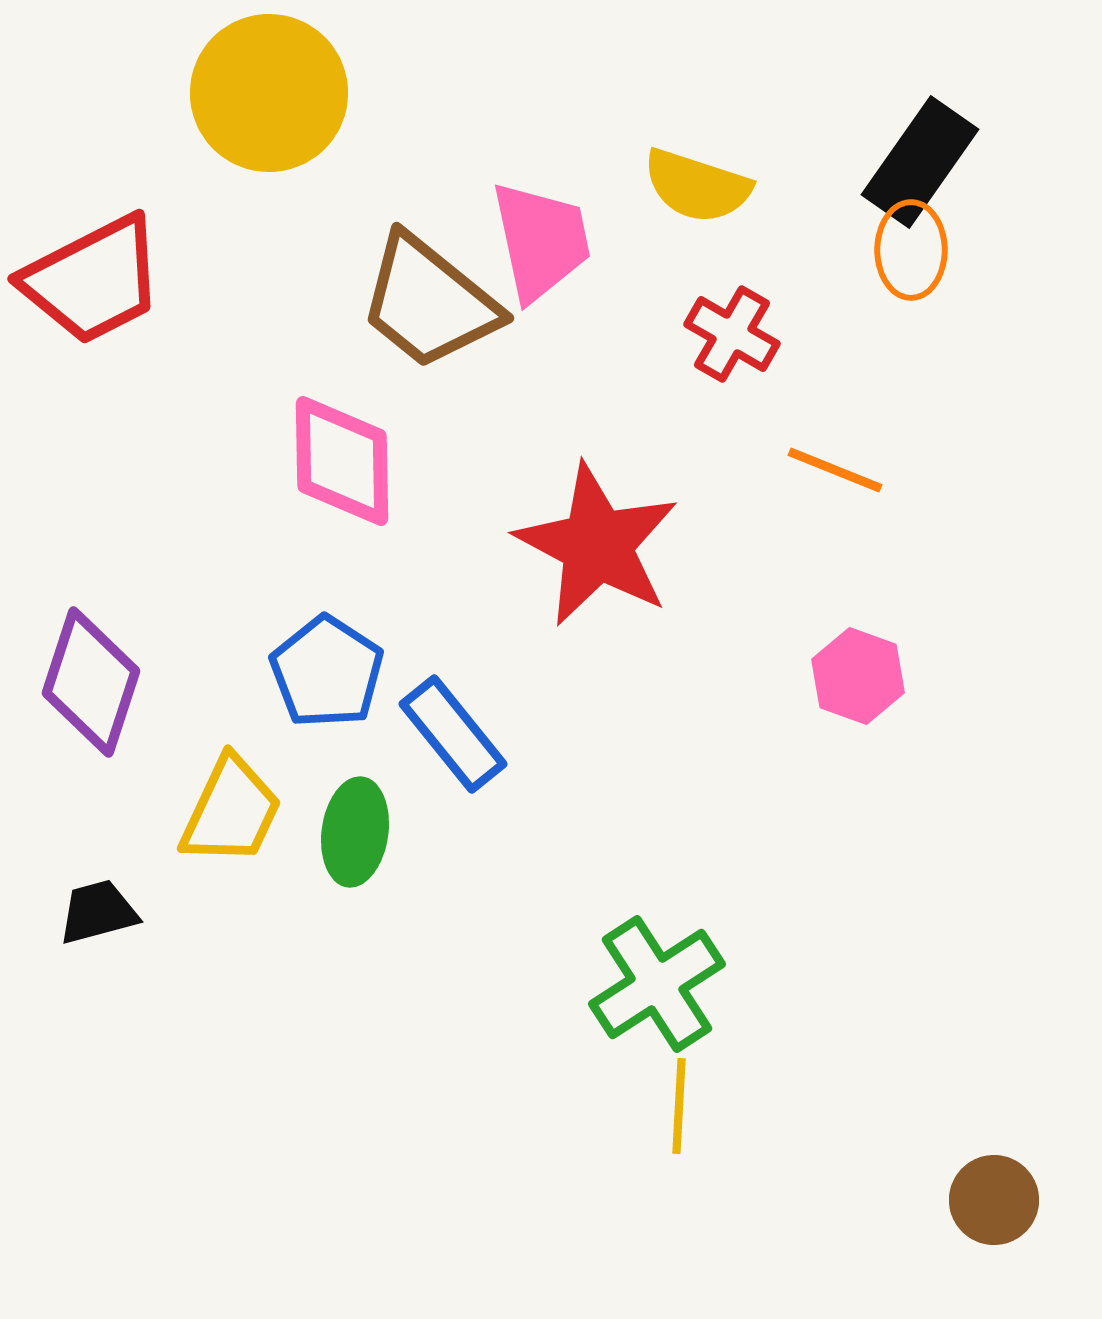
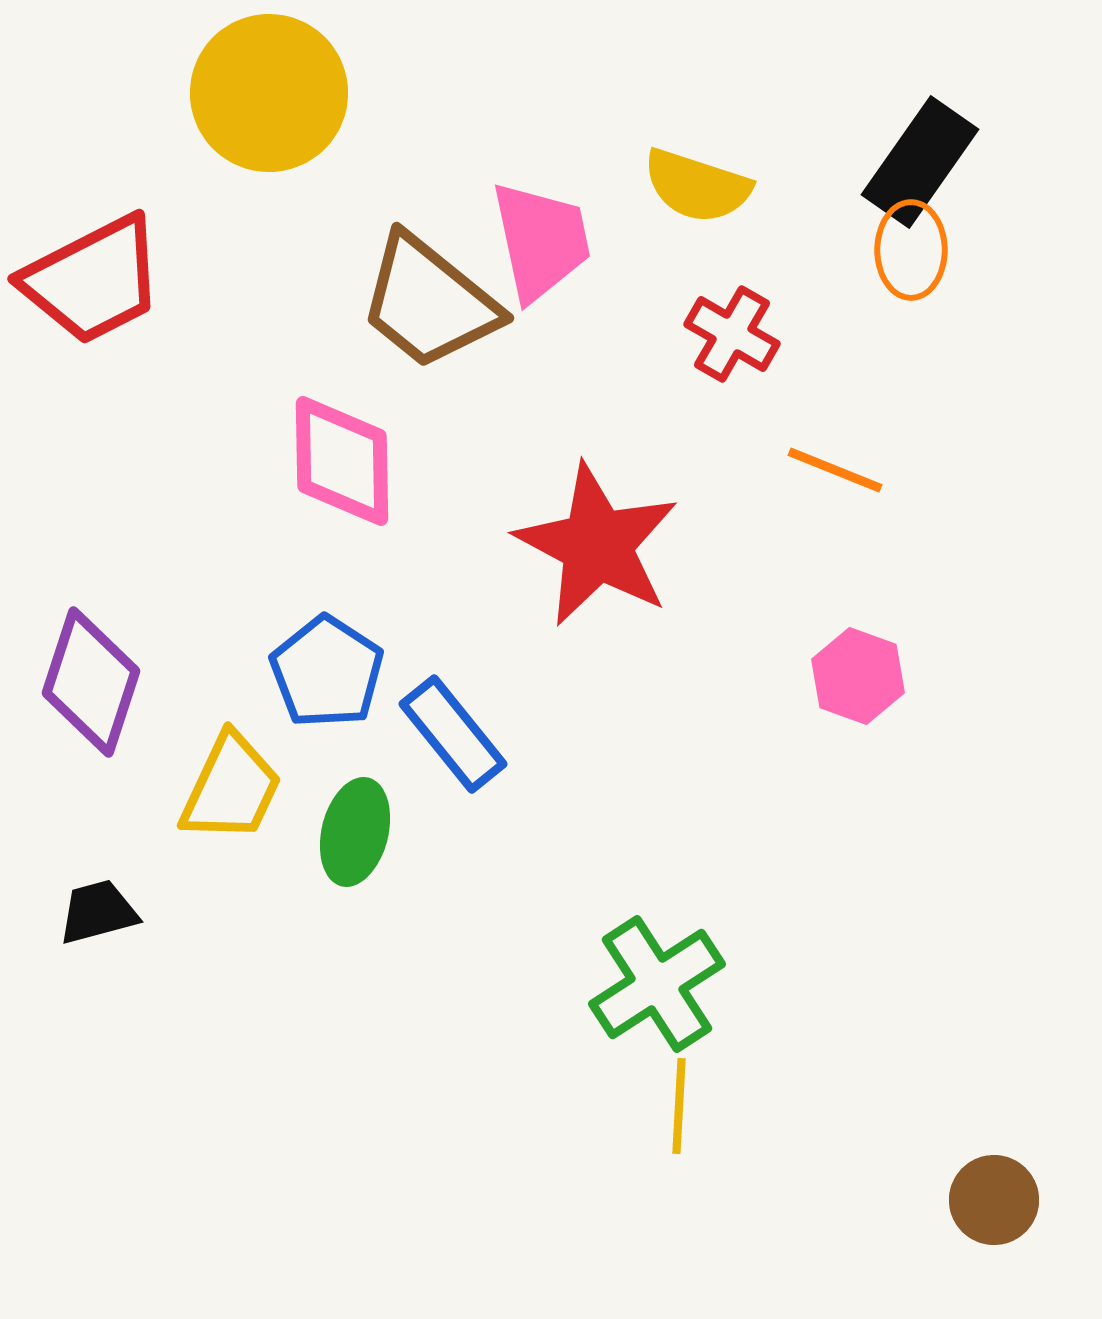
yellow trapezoid: moved 23 px up
green ellipse: rotated 6 degrees clockwise
